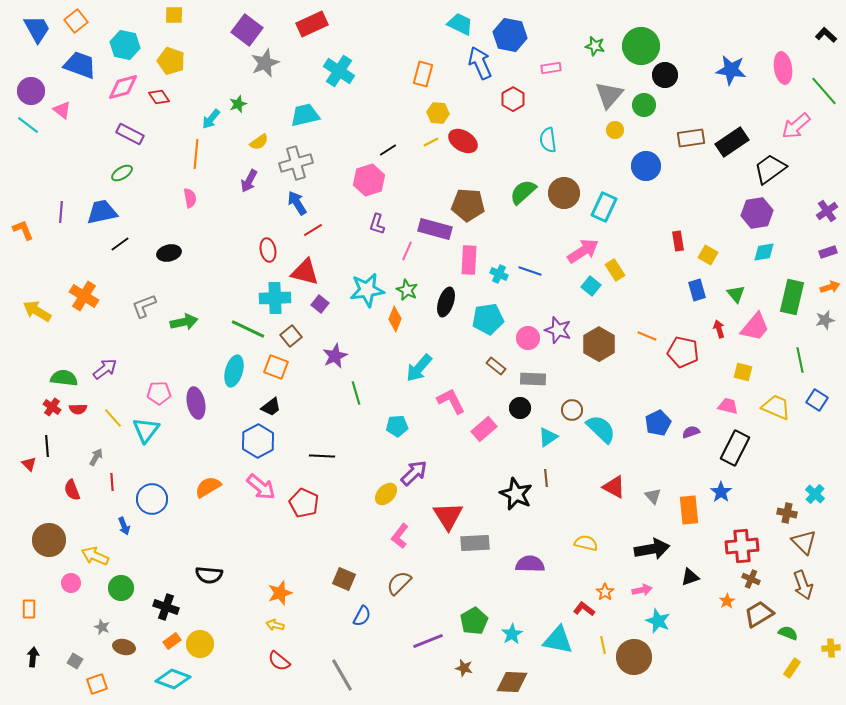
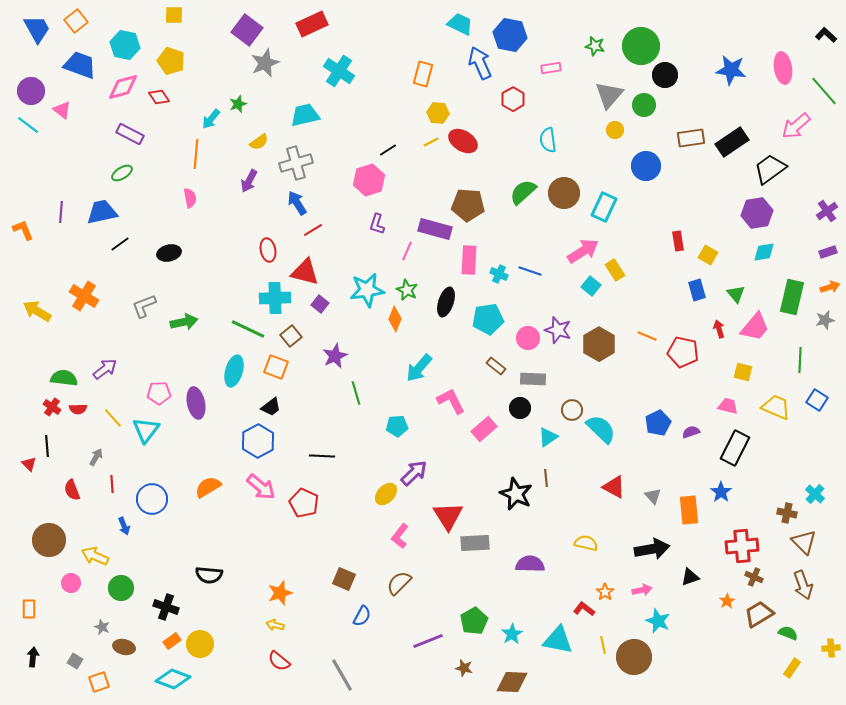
green line at (800, 360): rotated 15 degrees clockwise
red line at (112, 482): moved 2 px down
brown cross at (751, 579): moved 3 px right, 2 px up
orange square at (97, 684): moved 2 px right, 2 px up
